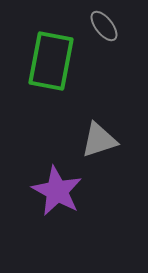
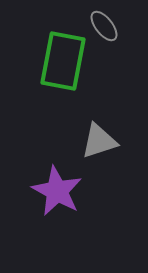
green rectangle: moved 12 px right
gray triangle: moved 1 px down
